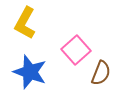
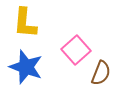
yellow L-shape: rotated 24 degrees counterclockwise
blue star: moved 4 px left, 5 px up
